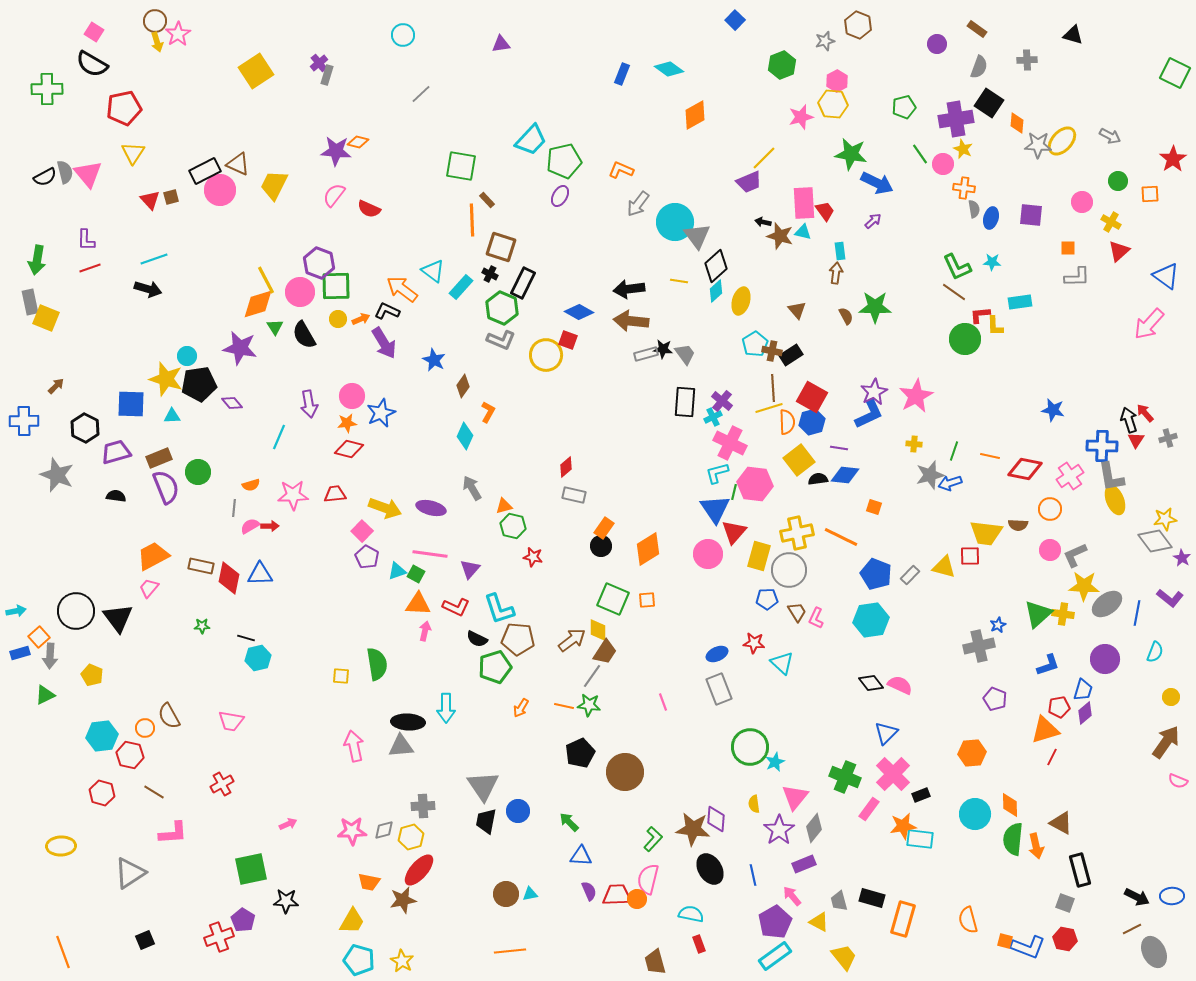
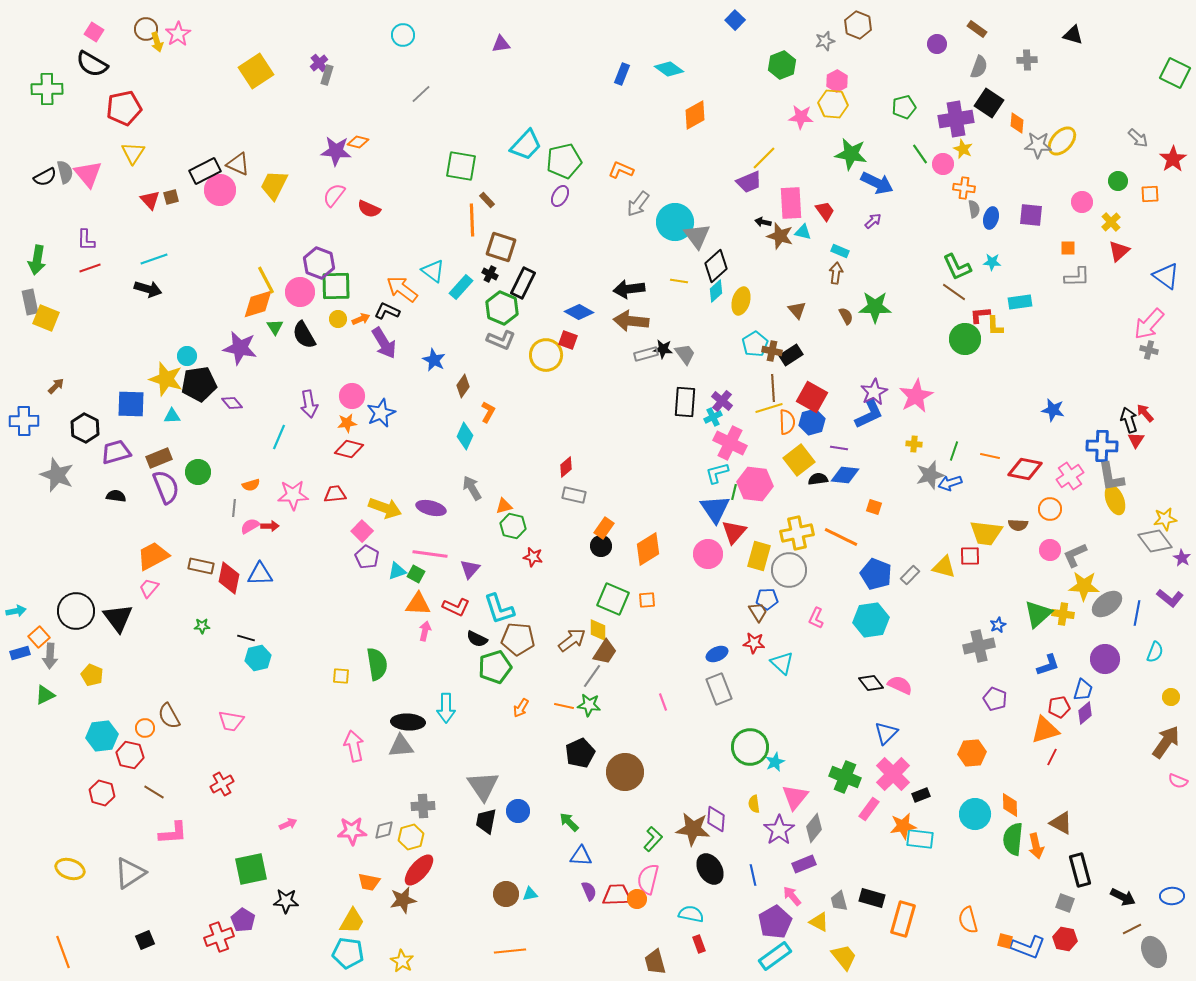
brown circle at (155, 21): moved 9 px left, 8 px down
pink star at (801, 117): rotated 20 degrees clockwise
gray arrow at (1110, 136): moved 28 px right, 2 px down; rotated 15 degrees clockwise
cyan trapezoid at (531, 140): moved 5 px left, 5 px down
pink rectangle at (804, 203): moved 13 px left
yellow cross at (1111, 222): rotated 18 degrees clockwise
cyan rectangle at (840, 251): rotated 60 degrees counterclockwise
gray cross at (1168, 438): moved 19 px left, 88 px up; rotated 30 degrees clockwise
brown trapezoid at (797, 612): moved 39 px left
yellow ellipse at (61, 846): moved 9 px right, 23 px down; rotated 20 degrees clockwise
black arrow at (1137, 897): moved 14 px left
cyan pentagon at (359, 960): moved 11 px left, 7 px up; rotated 8 degrees counterclockwise
